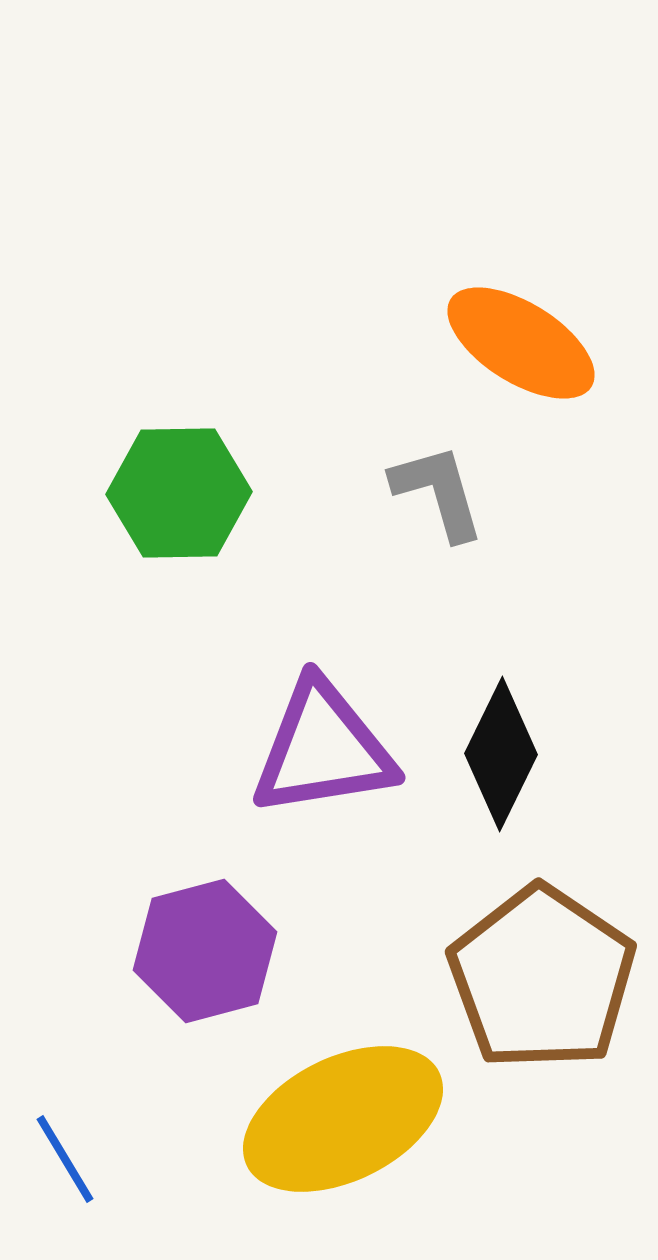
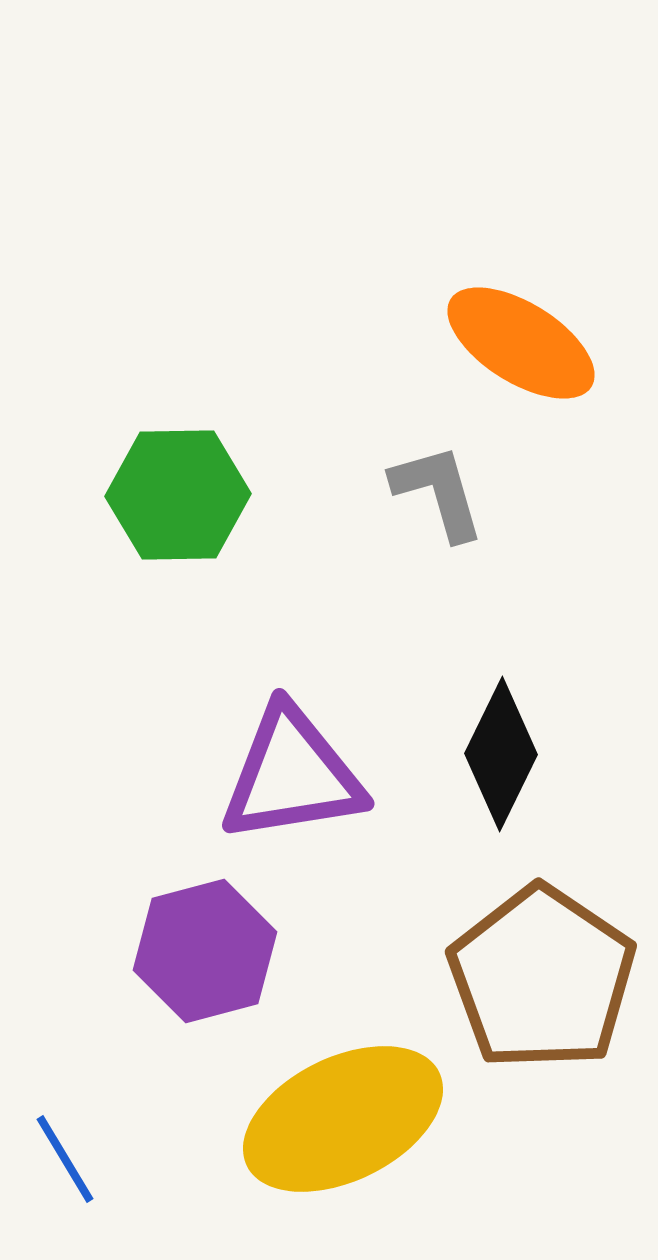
green hexagon: moved 1 px left, 2 px down
purple triangle: moved 31 px left, 26 px down
